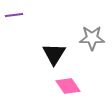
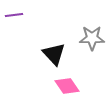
black triangle: rotated 15 degrees counterclockwise
pink diamond: moved 1 px left
